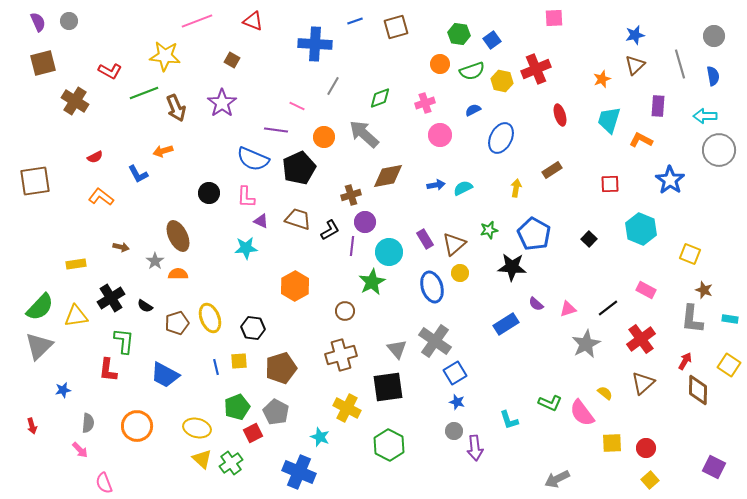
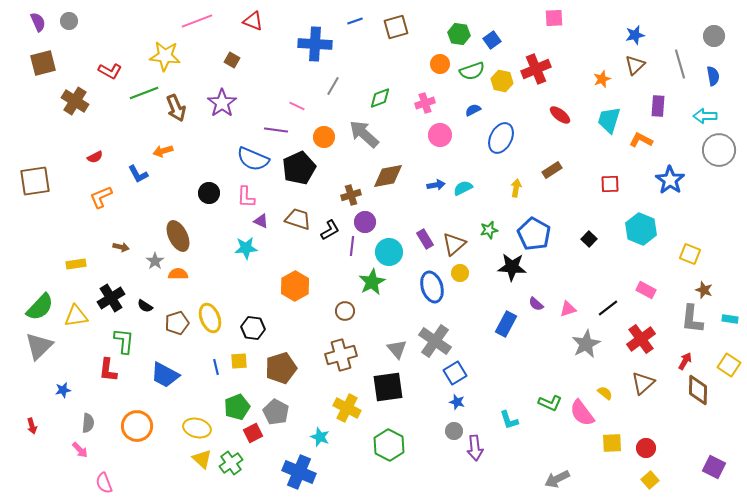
red ellipse at (560, 115): rotated 35 degrees counterclockwise
orange L-shape at (101, 197): rotated 60 degrees counterclockwise
blue rectangle at (506, 324): rotated 30 degrees counterclockwise
